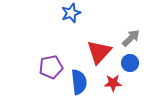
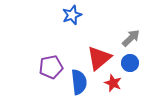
blue star: moved 1 px right, 2 px down
red triangle: moved 6 px down; rotated 8 degrees clockwise
red star: rotated 24 degrees clockwise
